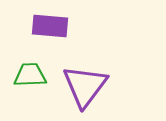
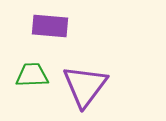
green trapezoid: moved 2 px right
